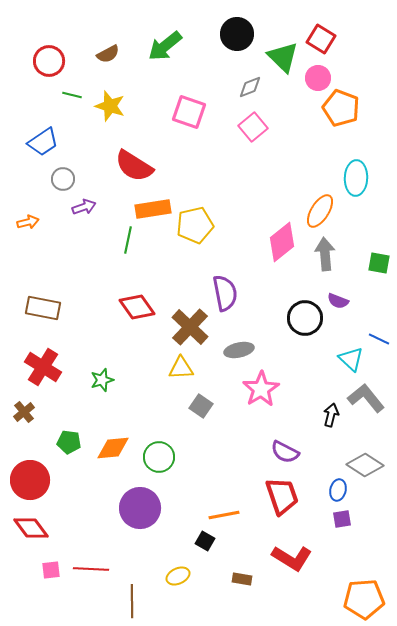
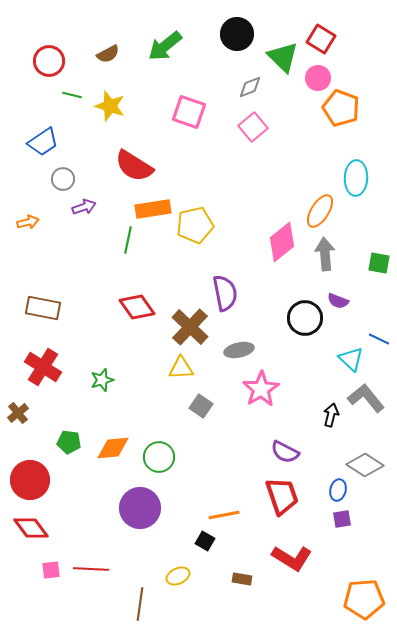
brown cross at (24, 412): moved 6 px left, 1 px down
brown line at (132, 601): moved 8 px right, 3 px down; rotated 8 degrees clockwise
